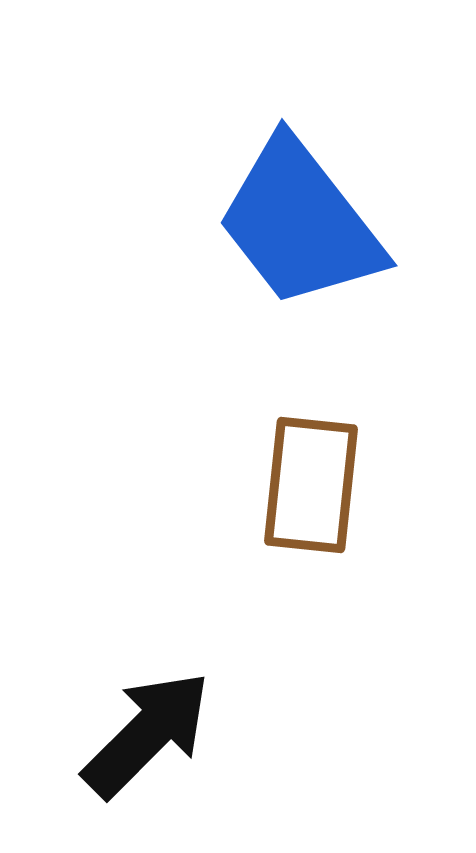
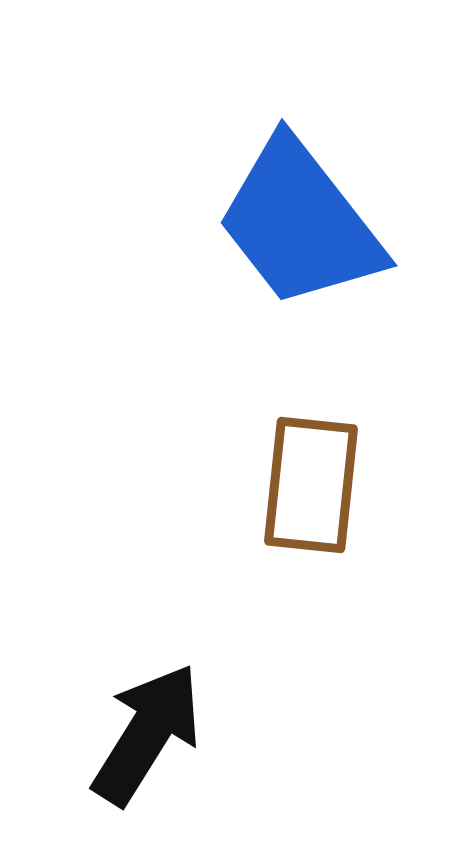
black arrow: rotated 13 degrees counterclockwise
